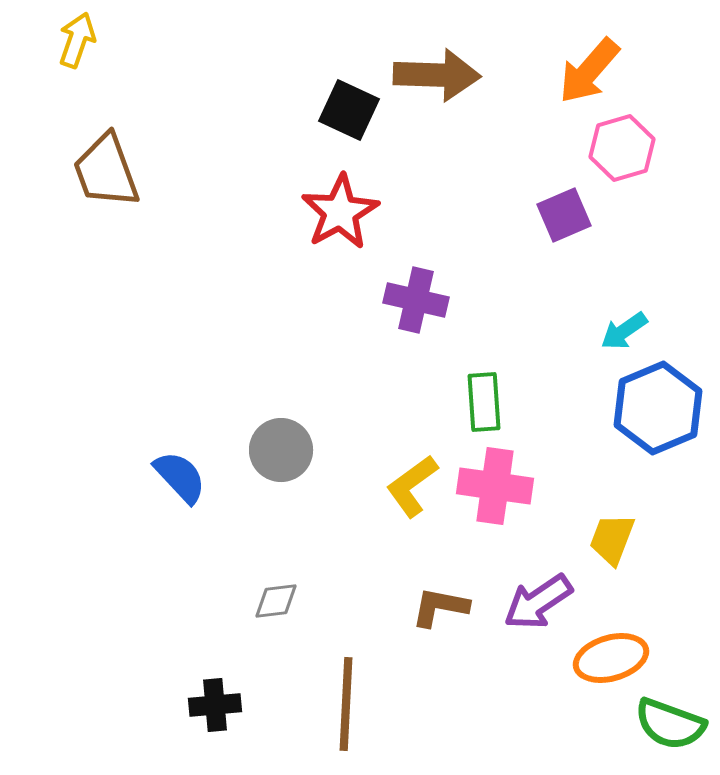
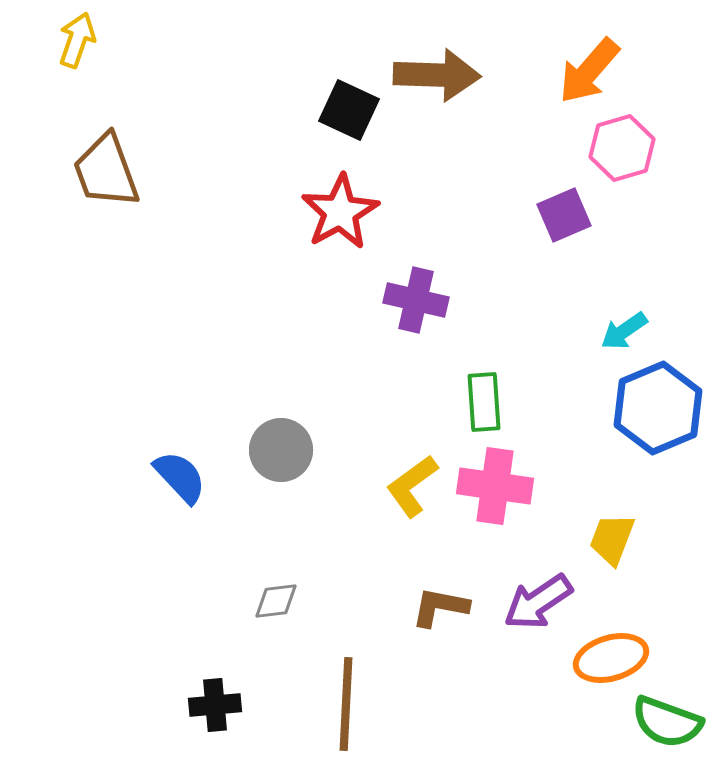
green semicircle: moved 3 px left, 2 px up
